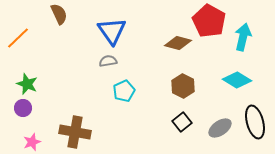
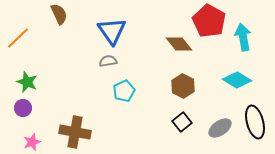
cyan arrow: rotated 24 degrees counterclockwise
brown diamond: moved 1 px right, 1 px down; rotated 36 degrees clockwise
green star: moved 2 px up
